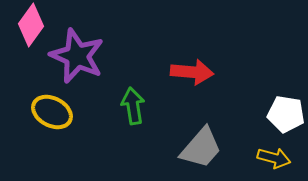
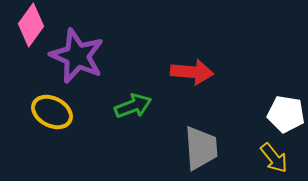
green arrow: rotated 78 degrees clockwise
gray trapezoid: rotated 45 degrees counterclockwise
yellow arrow: rotated 36 degrees clockwise
